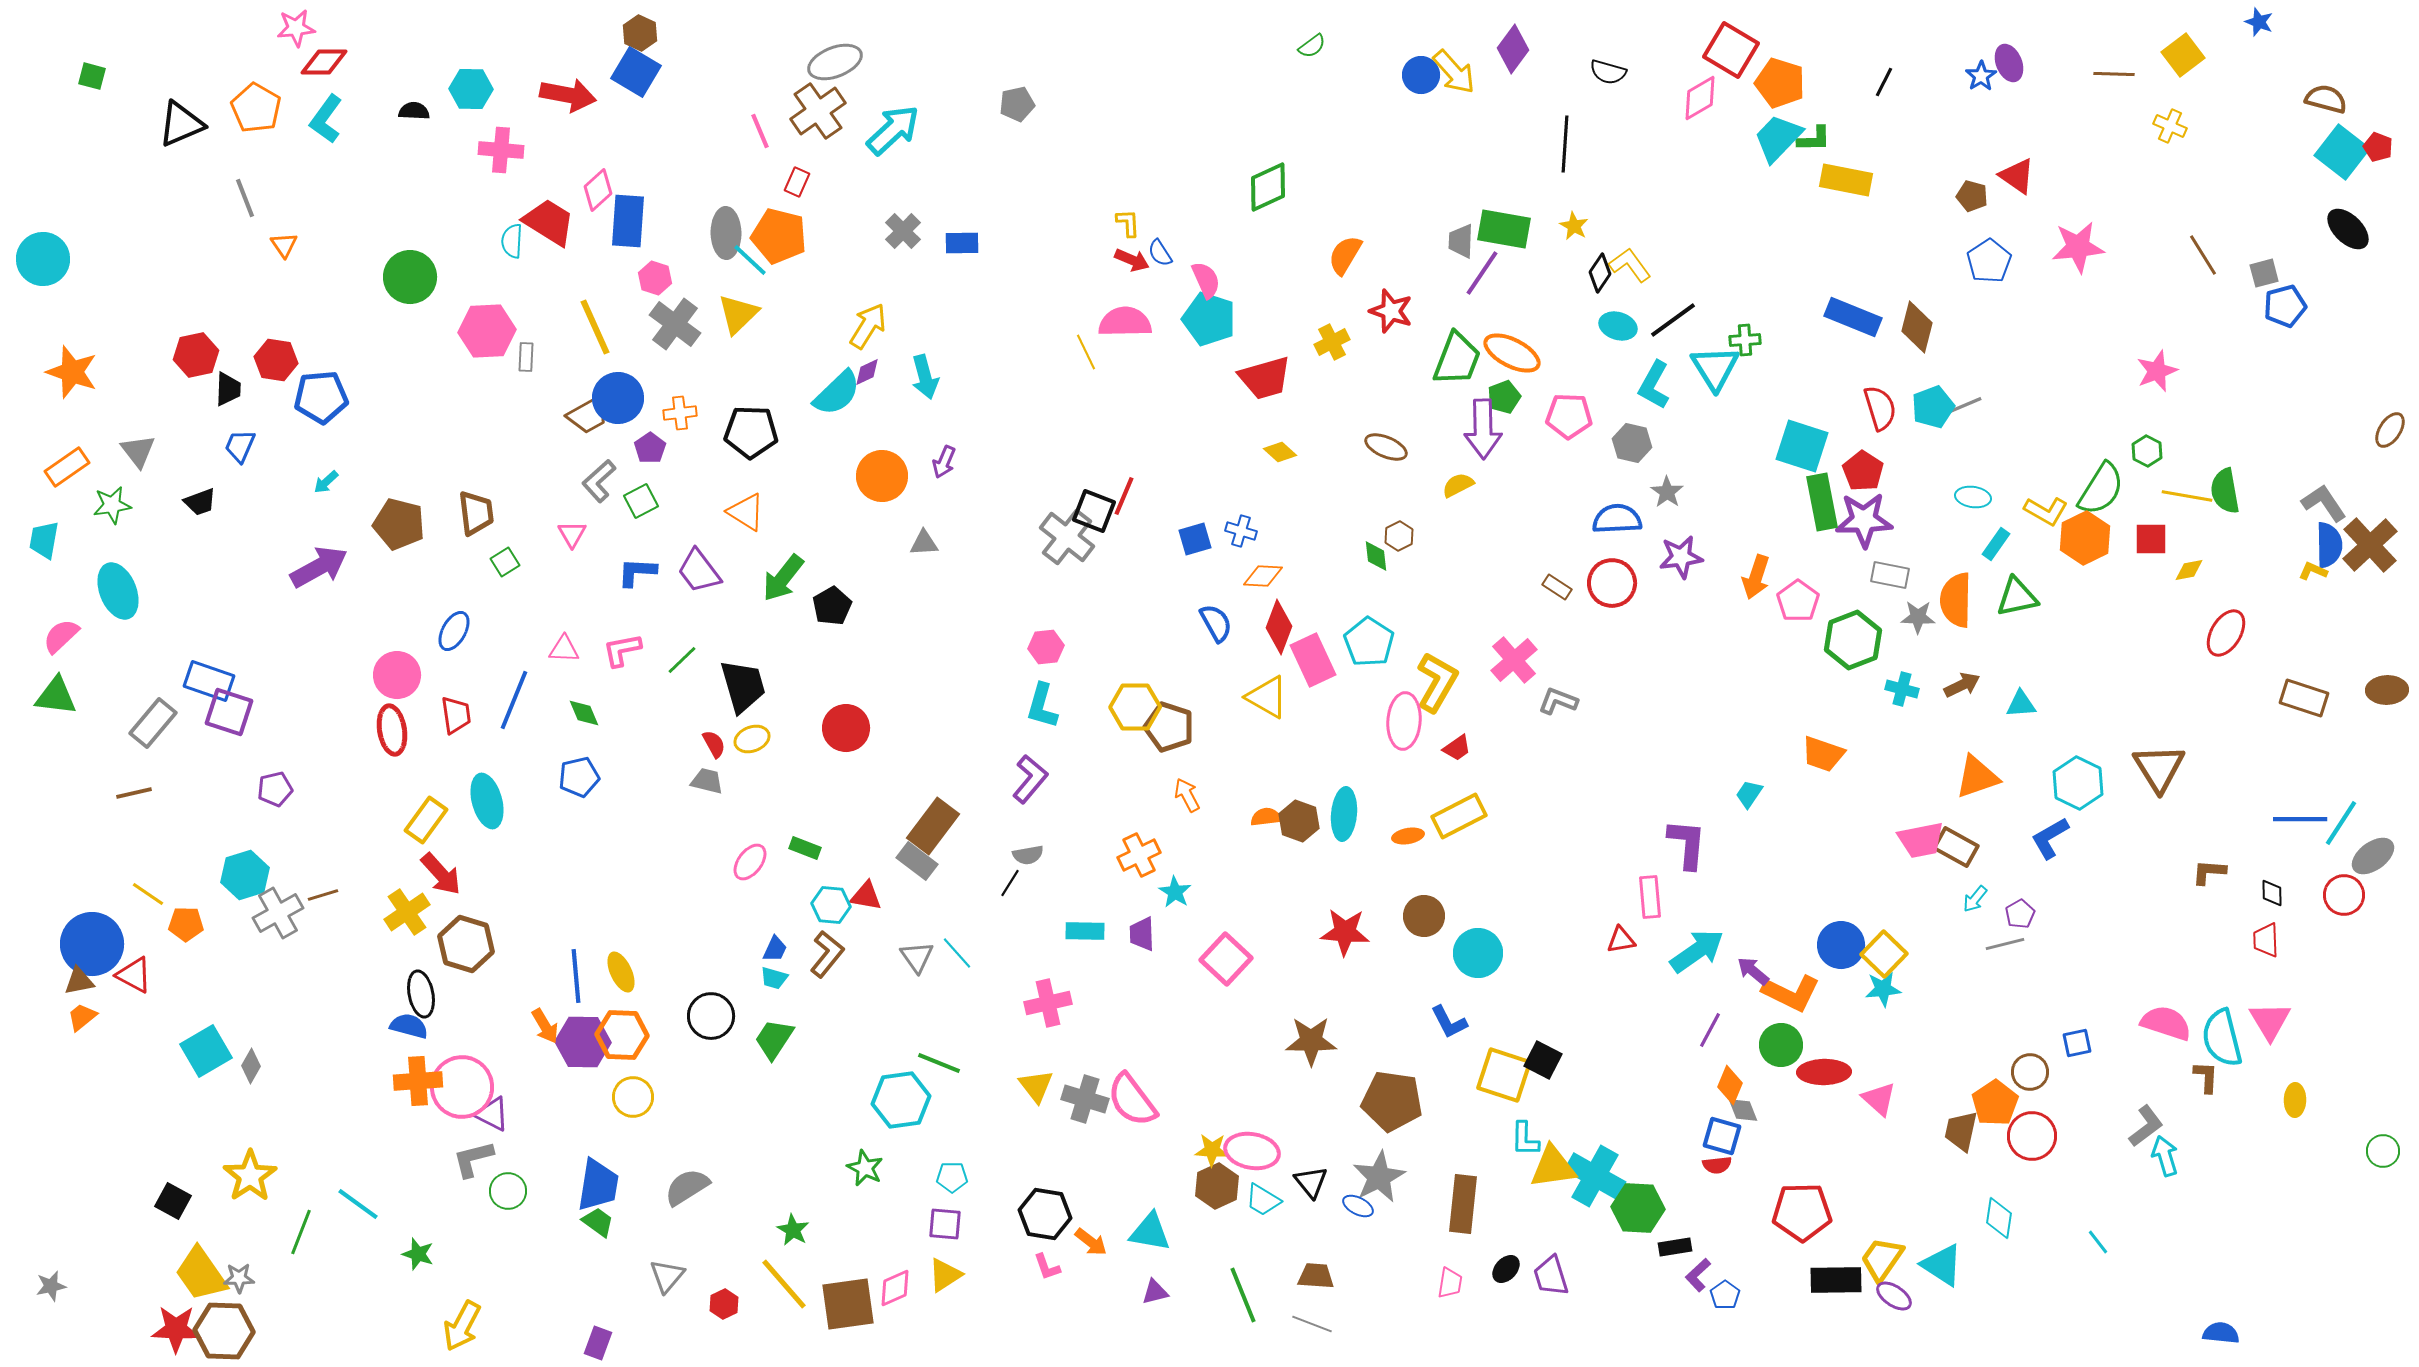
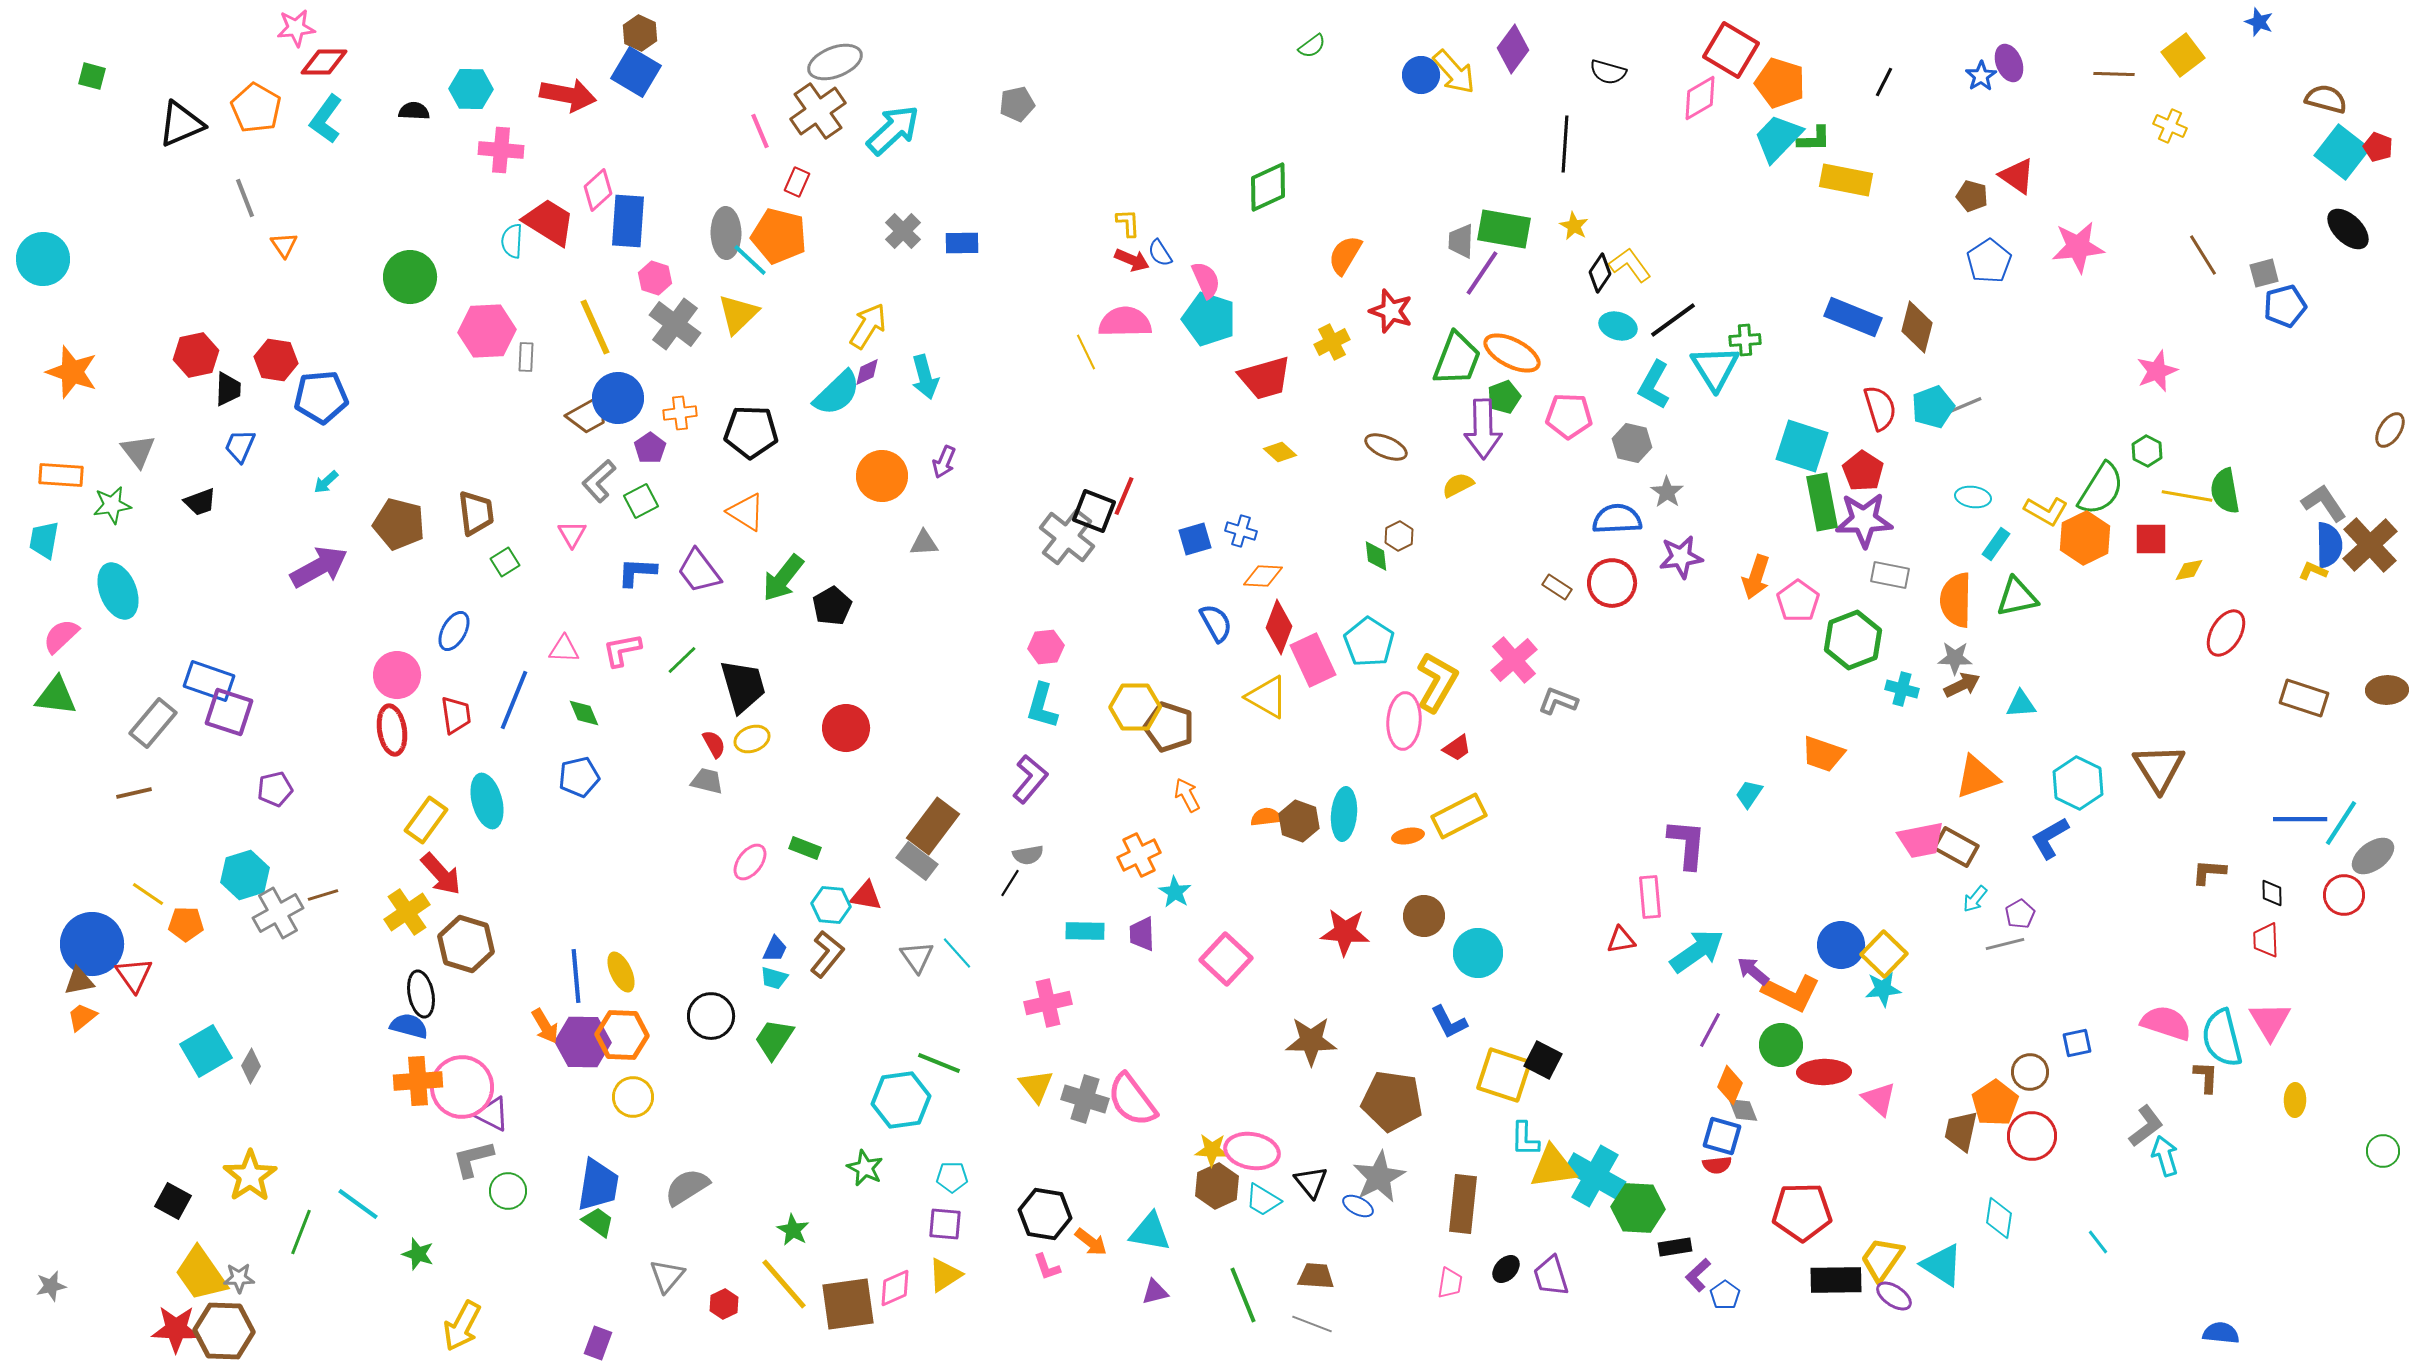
orange rectangle at (67, 467): moved 6 px left, 8 px down; rotated 39 degrees clockwise
gray star at (1918, 617): moved 37 px right, 41 px down
red triangle at (134, 975): rotated 27 degrees clockwise
